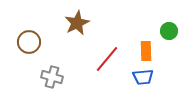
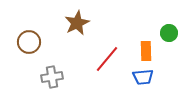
green circle: moved 2 px down
gray cross: rotated 25 degrees counterclockwise
